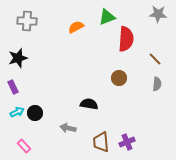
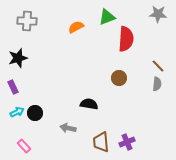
brown line: moved 3 px right, 7 px down
